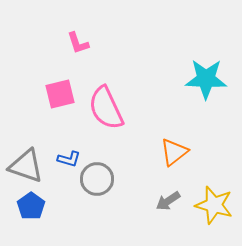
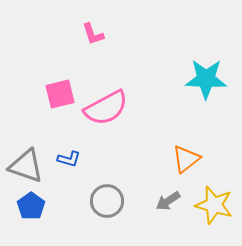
pink L-shape: moved 15 px right, 9 px up
pink semicircle: rotated 93 degrees counterclockwise
orange triangle: moved 12 px right, 7 px down
gray circle: moved 10 px right, 22 px down
